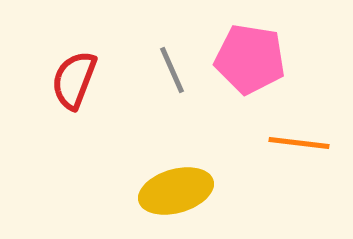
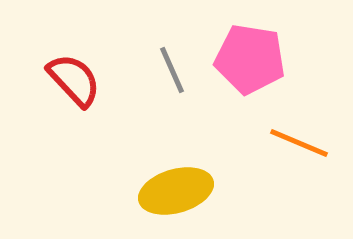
red semicircle: rotated 116 degrees clockwise
orange line: rotated 16 degrees clockwise
